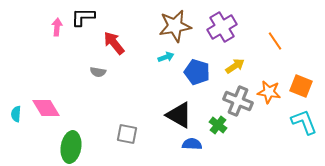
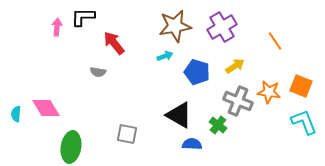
cyan arrow: moved 1 px left, 1 px up
